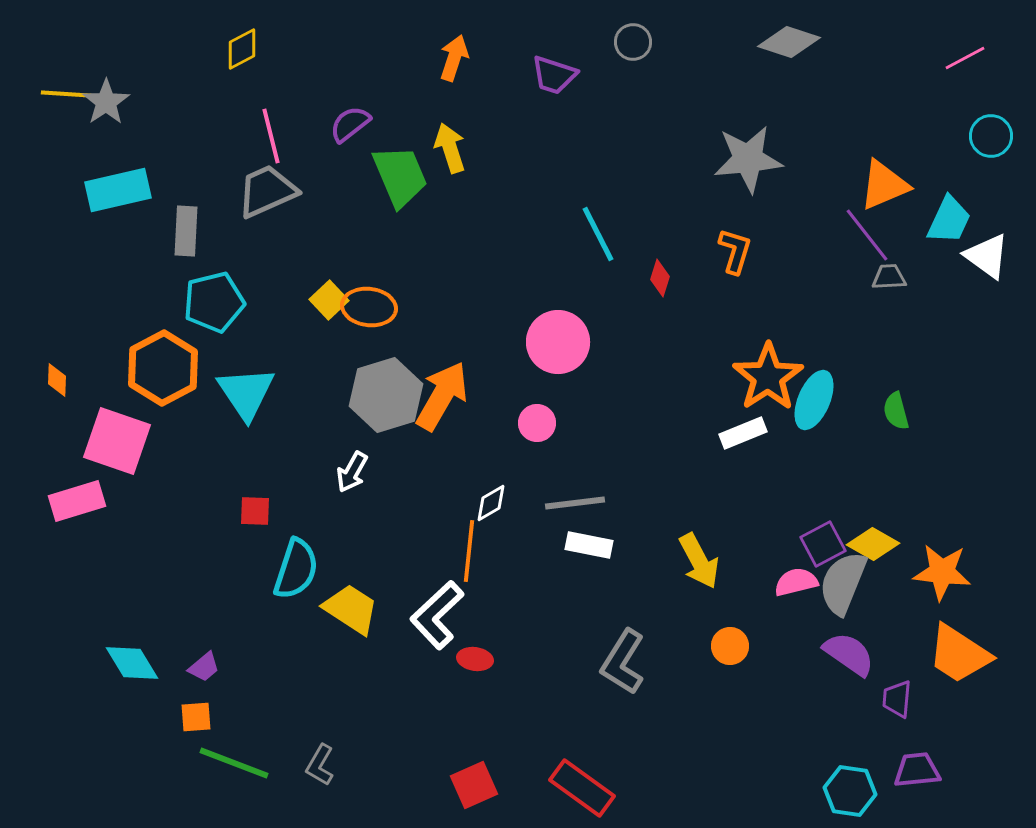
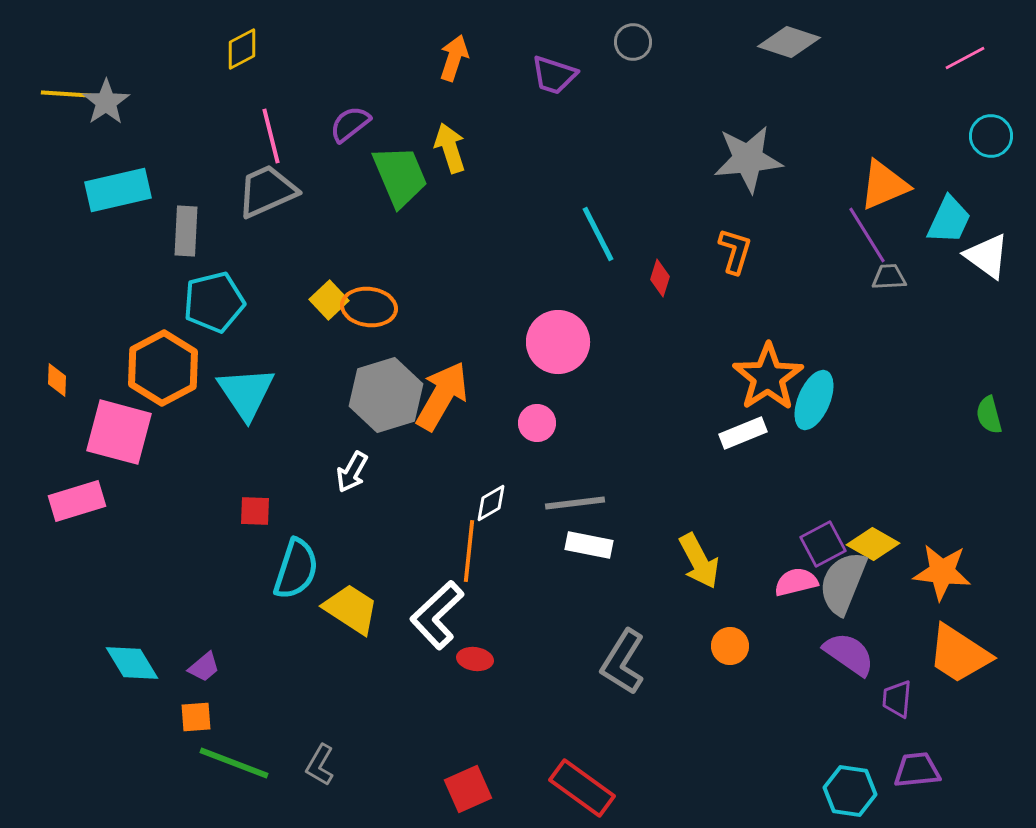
purple line at (867, 235): rotated 6 degrees clockwise
green semicircle at (896, 411): moved 93 px right, 4 px down
pink square at (117, 441): moved 2 px right, 9 px up; rotated 4 degrees counterclockwise
red square at (474, 785): moved 6 px left, 4 px down
